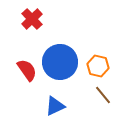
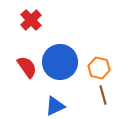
red cross: moved 1 px left, 1 px down
orange hexagon: moved 1 px right, 2 px down
red semicircle: moved 3 px up
brown line: rotated 24 degrees clockwise
